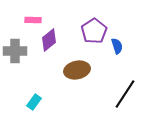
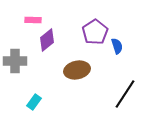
purple pentagon: moved 1 px right, 1 px down
purple diamond: moved 2 px left
gray cross: moved 10 px down
